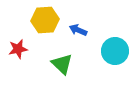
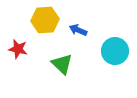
red star: rotated 24 degrees clockwise
